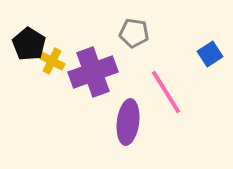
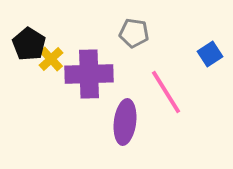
yellow cross: moved 1 px left, 2 px up; rotated 20 degrees clockwise
purple cross: moved 4 px left, 2 px down; rotated 18 degrees clockwise
purple ellipse: moved 3 px left
